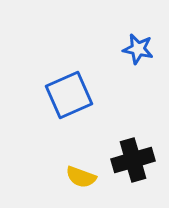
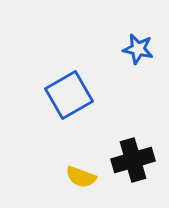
blue square: rotated 6 degrees counterclockwise
